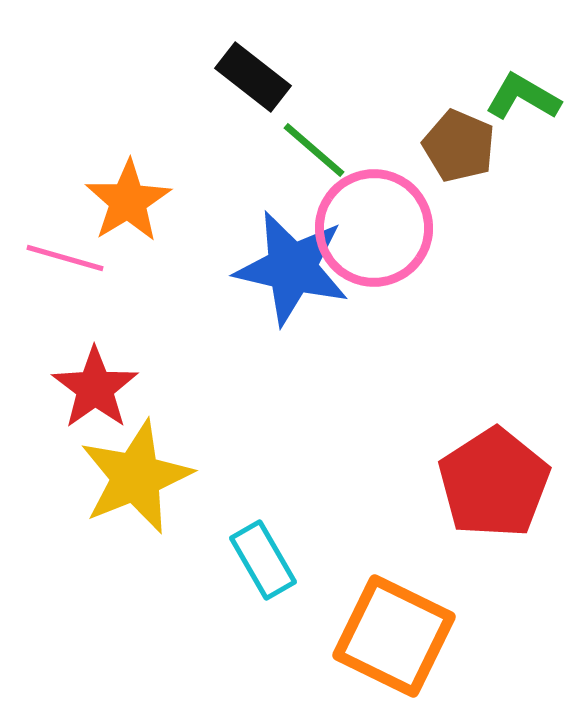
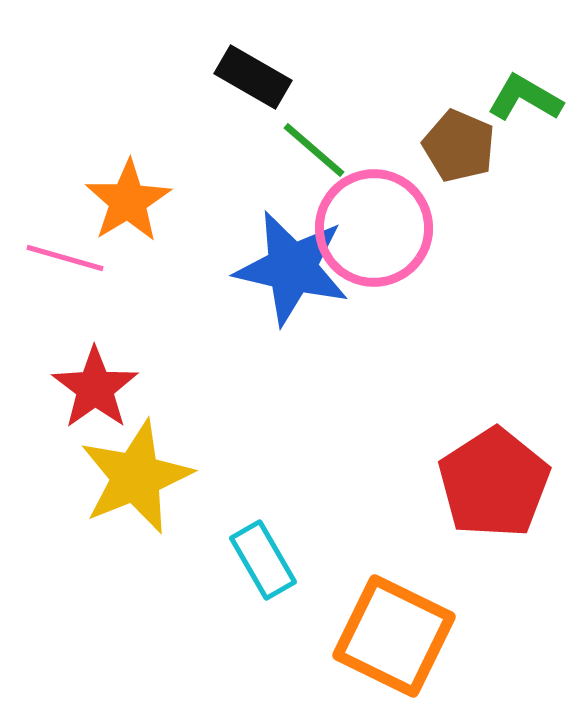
black rectangle: rotated 8 degrees counterclockwise
green L-shape: moved 2 px right, 1 px down
